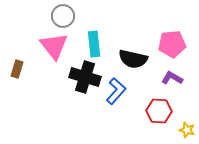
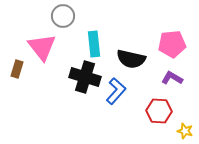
pink triangle: moved 12 px left, 1 px down
black semicircle: moved 2 px left
yellow star: moved 2 px left, 1 px down
